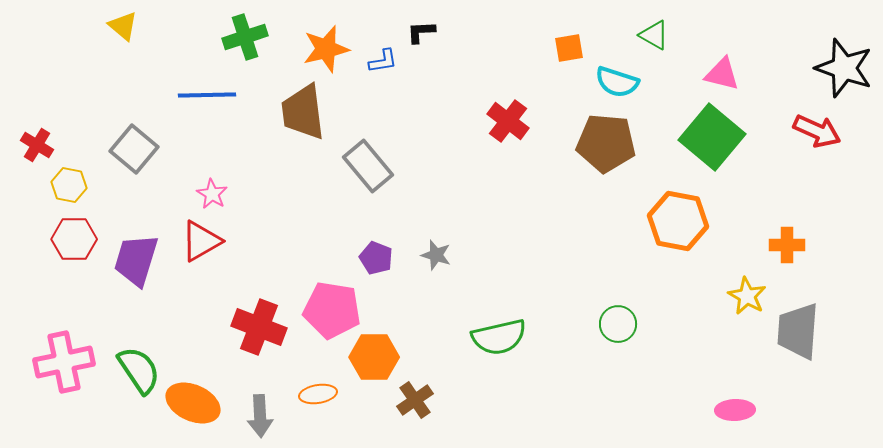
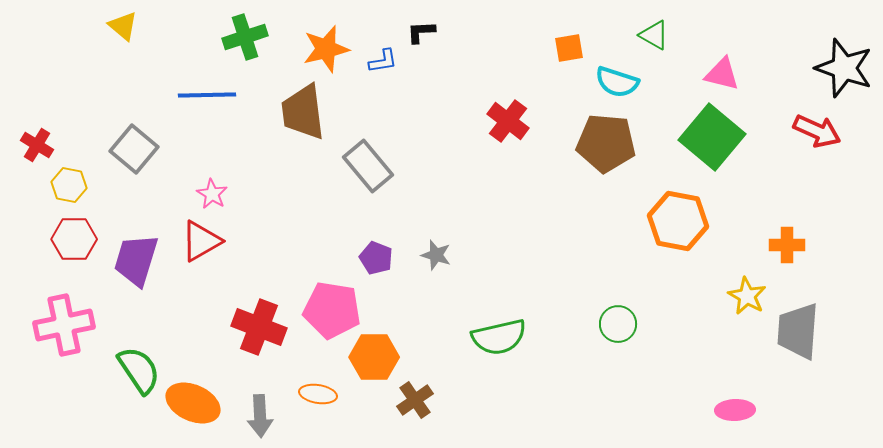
pink cross at (64, 362): moved 37 px up
orange ellipse at (318, 394): rotated 18 degrees clockwise
